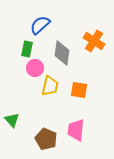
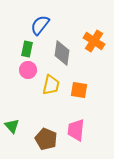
blue semicircle: rotated 10 degrees counterclockwise
pink circle: moved 7 px left, 2 px down
yellow trapezoid: moved 1 px right, 1 px up
green triangle: moved 6 px down
